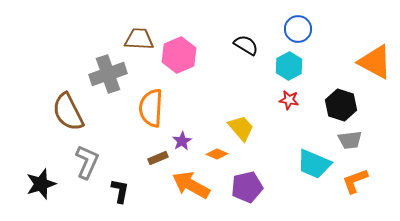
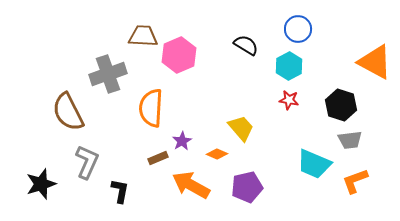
brown trapezoid: moved 4 px right, 3 px up
